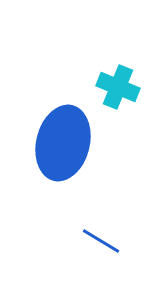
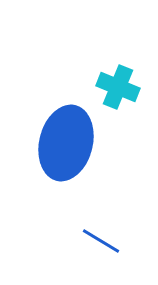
blue ellipse: moved 3 px right
